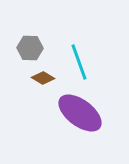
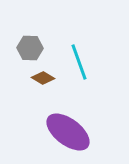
purple ellipse: moved 12 px left, 19 px down
